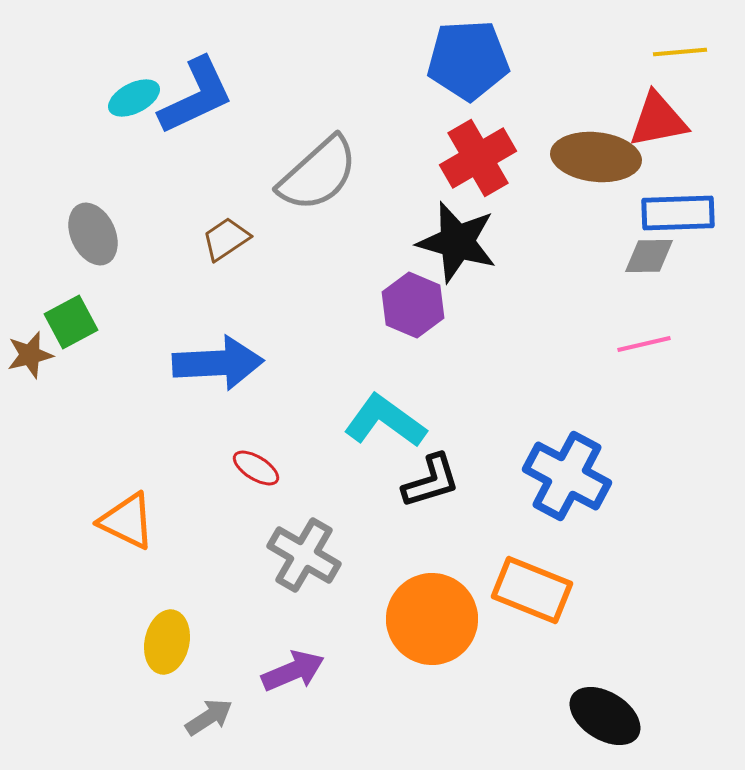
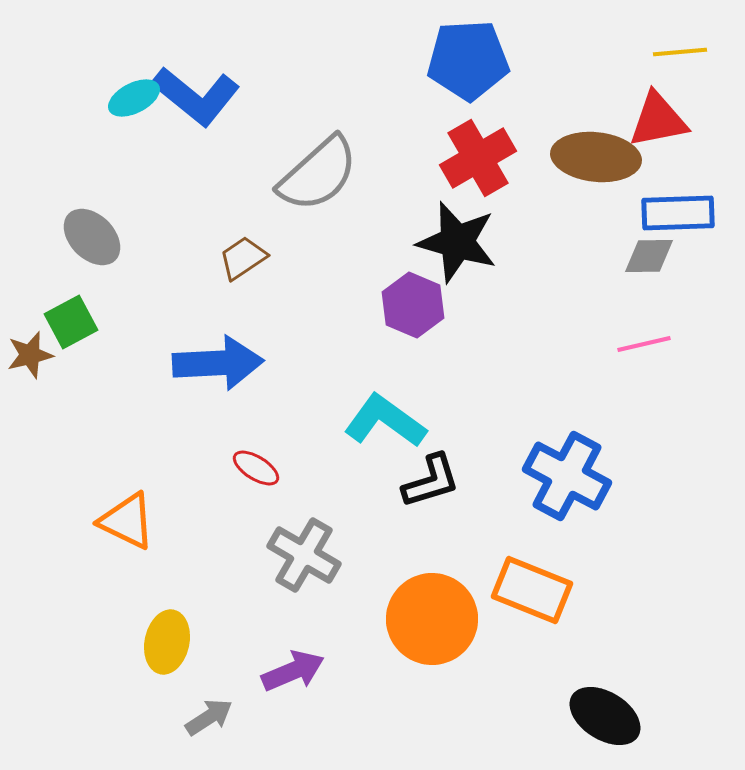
blue L-shape: rotated 64 degrees clockwise
gray ellipse: moved 1 px left, 3 px down; rotated 20 degrees counterclockwise
brown trapezoid: moved 17 px right, 19 px down
